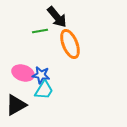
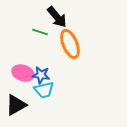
green line: moved 1 px down; rotated 28 degrees clockwise
cyan trapezoid: rotated 45 degrees clockwise
